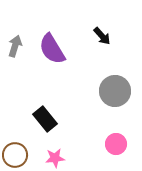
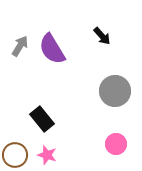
gray arrow: moved 5 px right; rotated 15 degrees clockwise
black rectangle: moved 3 px left
pink star: moved 8 px left, 3 px up; rotated 24 degrees clockwise
